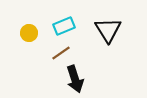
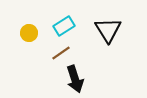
cyan rectangle: rotated 10 degrees counterclockwise
